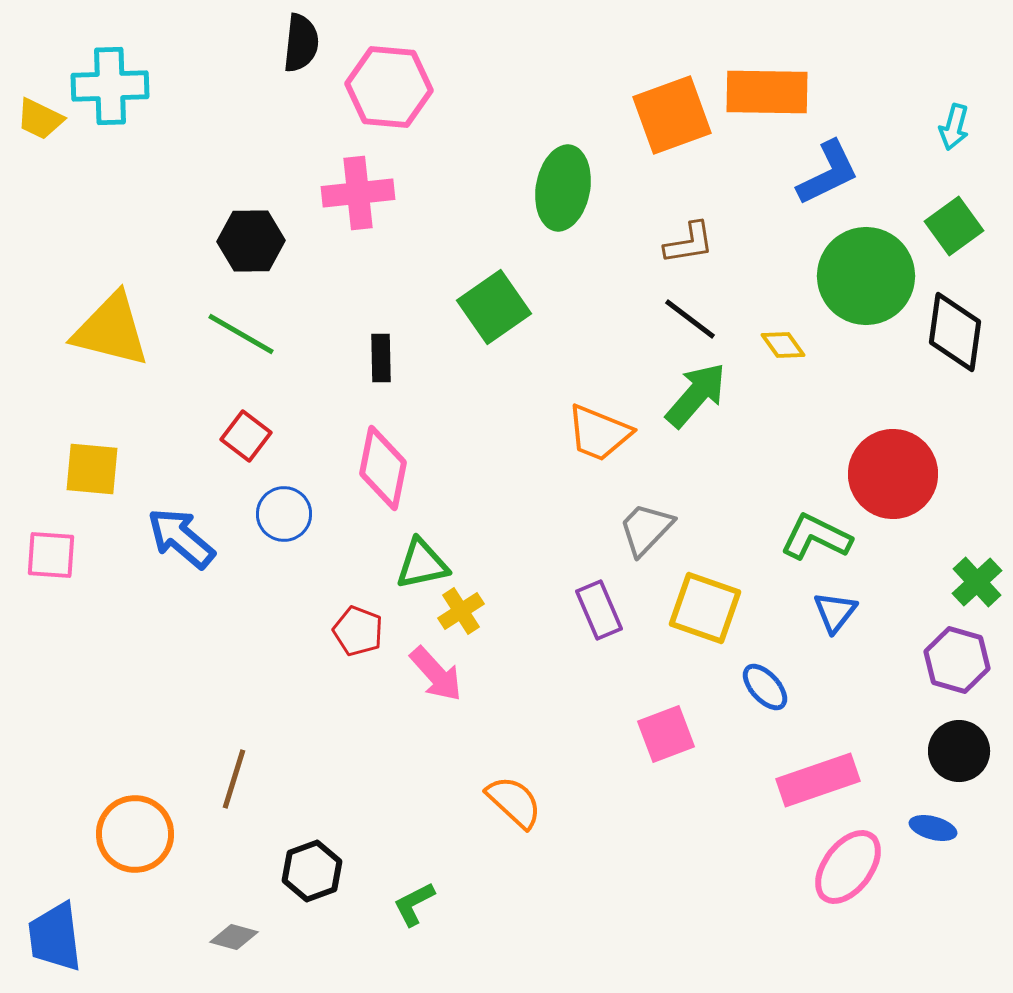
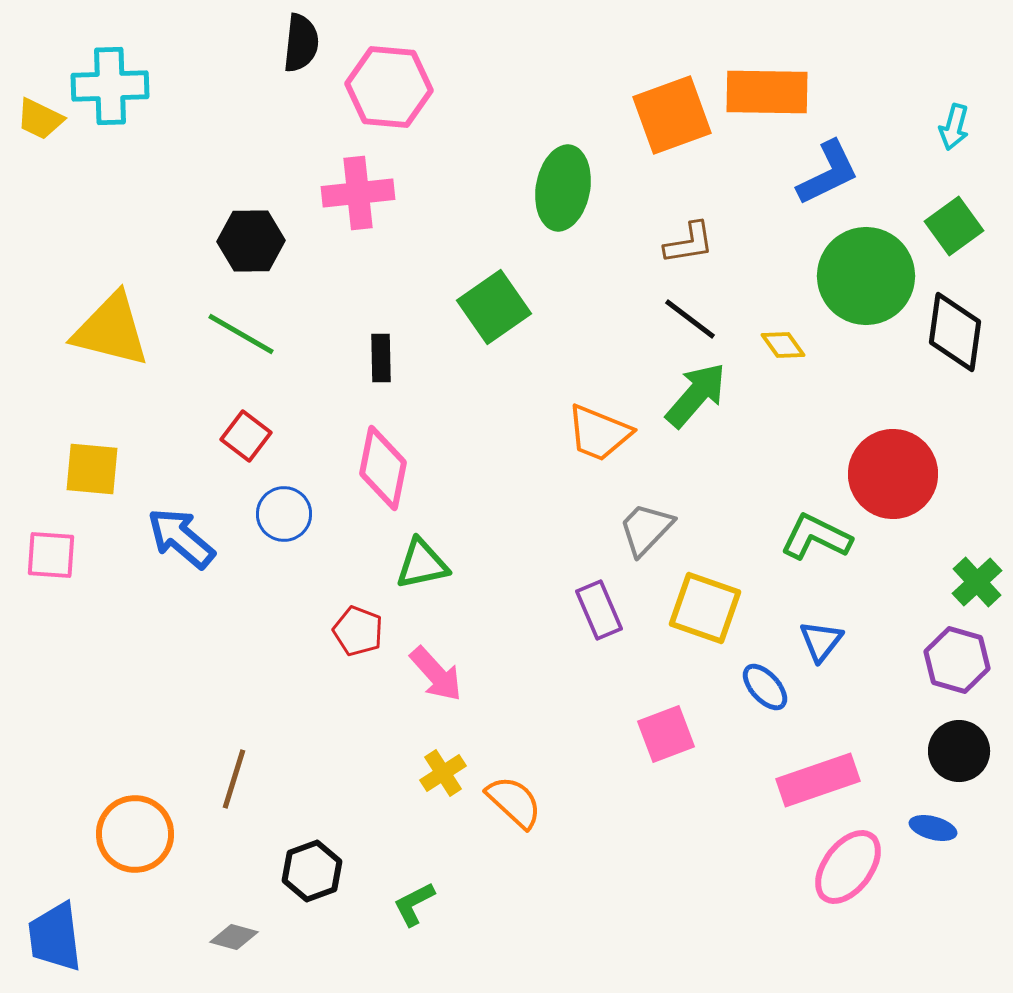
yellow cross at (461, 611): moved 18 px left, 162 px down
blue triangle at (835, 612): moved 14 px left, 29 px down
